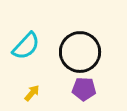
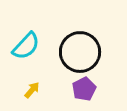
purple pentagon: rotated 30 degrees counterclockwise
yellow arrow: moved 3 px up
